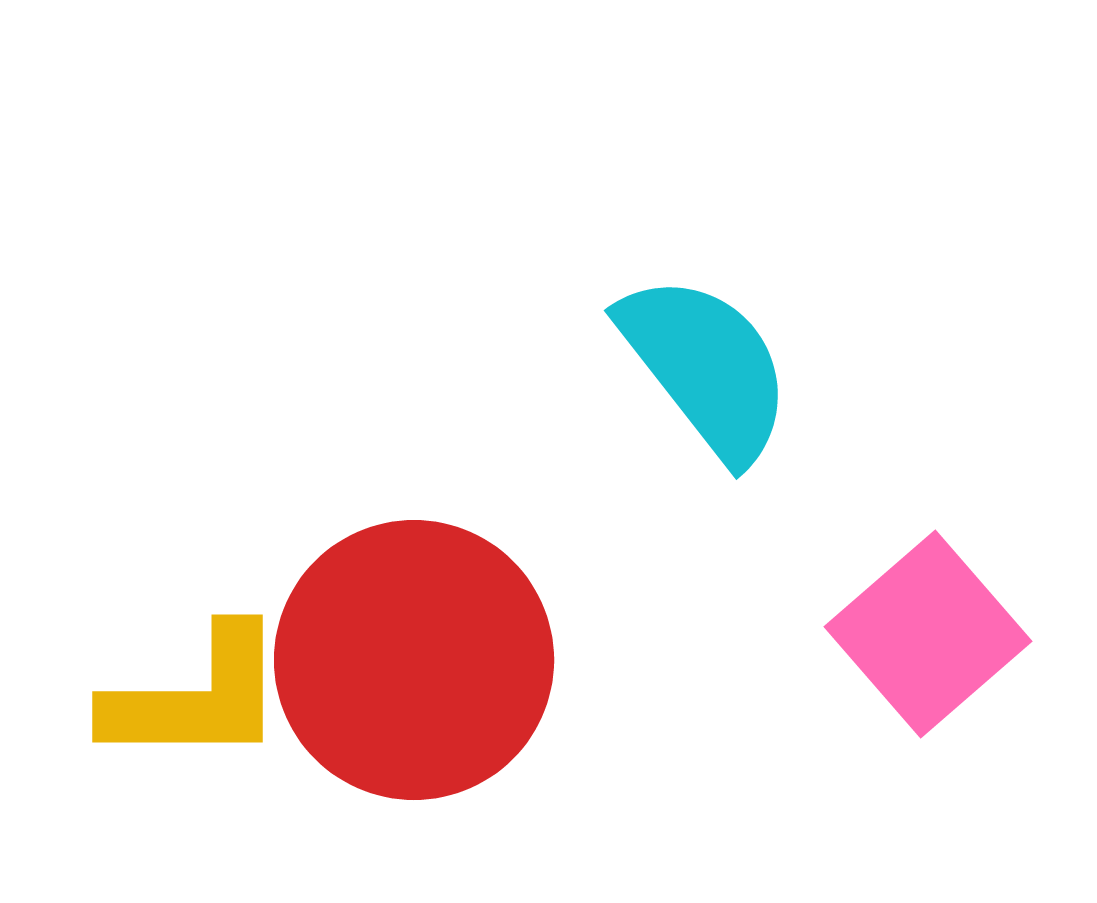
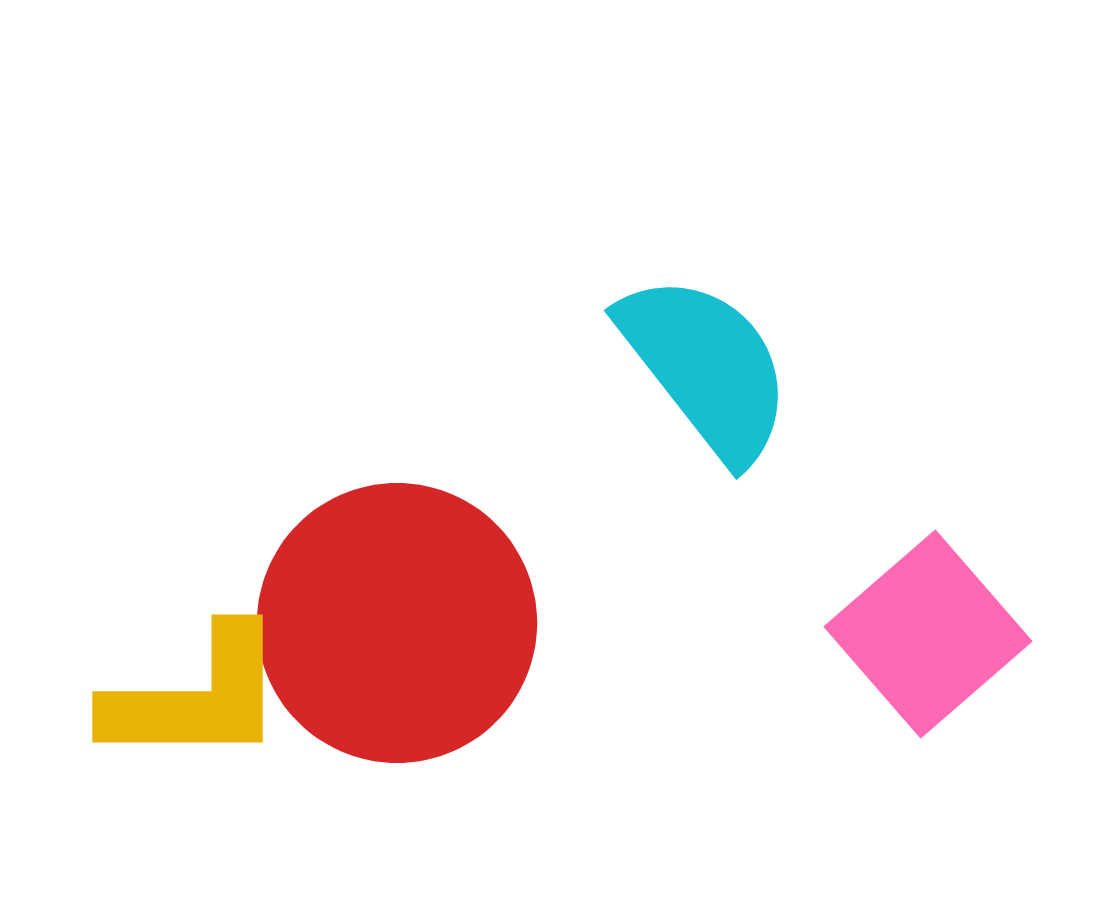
red circle: moved 17 px left, 37 px up
